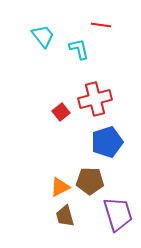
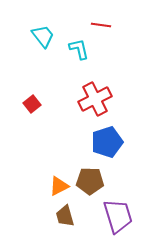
red cross: rotated 12 degrees counterclockwise
red square: moved 29 px left, 8 px up
orange triangle: moved 1 px left, 1 px up
purple trapezoid: moved 2 px down
